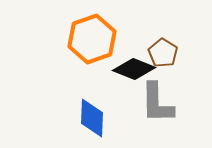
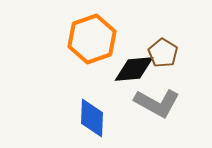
black diamond: rotated 27 degrees counterclockwise
gray L-shape: rotated 60 degrees counterclockwise
